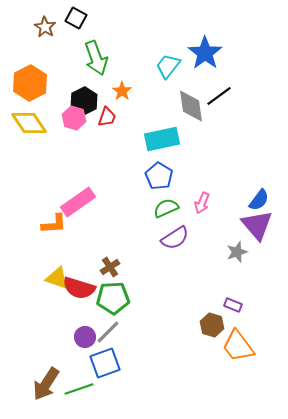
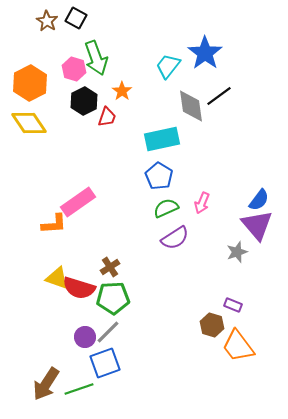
brown star: moved 2 px right, 6 px up
pink hexagon: moved 49 px up
